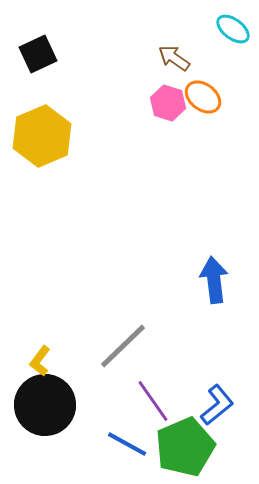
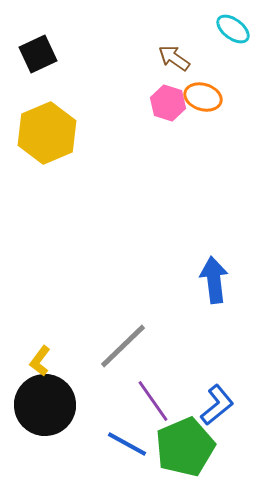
orange ellipse: rotated 21 degrees counterclockwise
yellow hexagon: moved 5 px right, 3 px up
